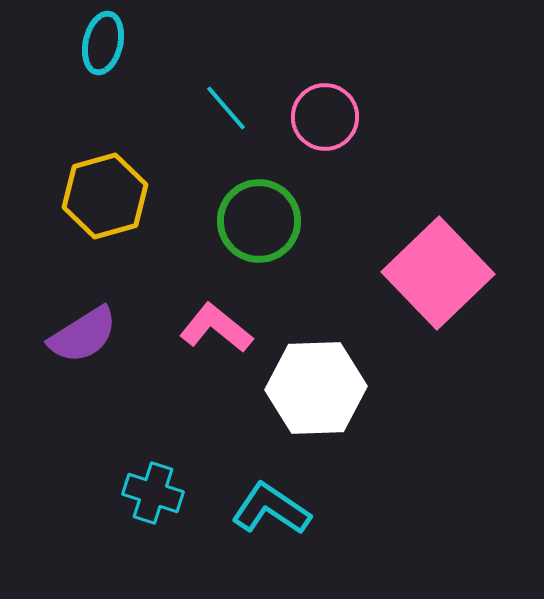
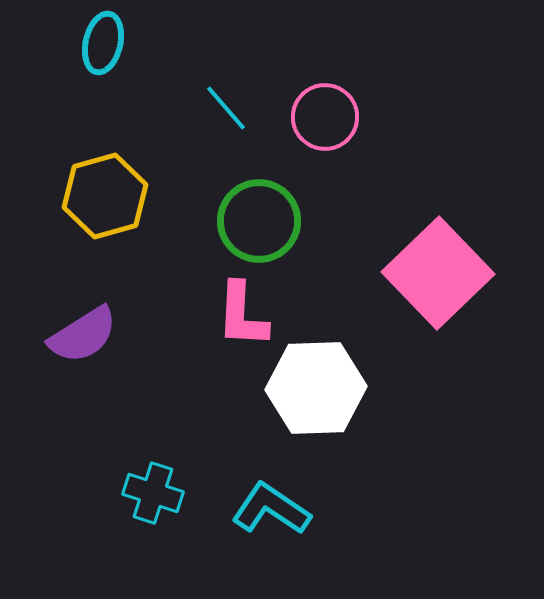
pink L-shape: moved 26 px right, 13 px up; rotated 126 degrees counterclockwise
